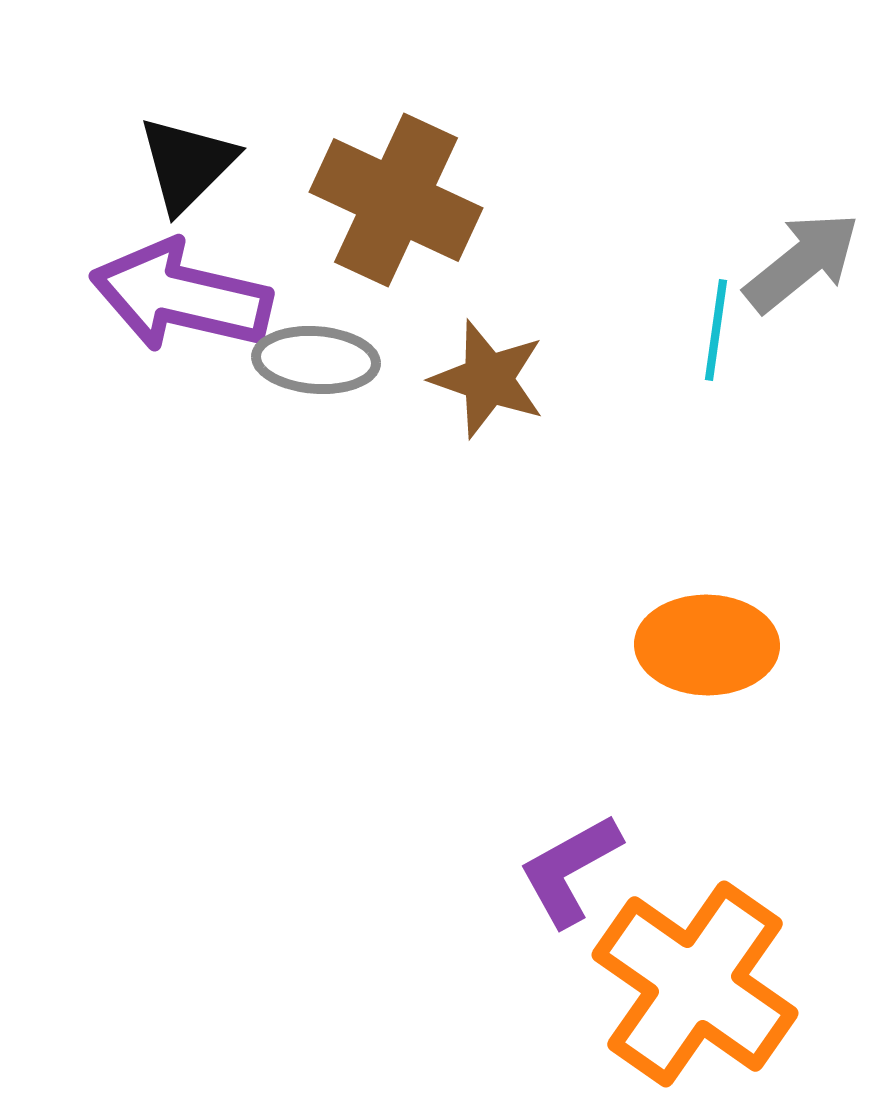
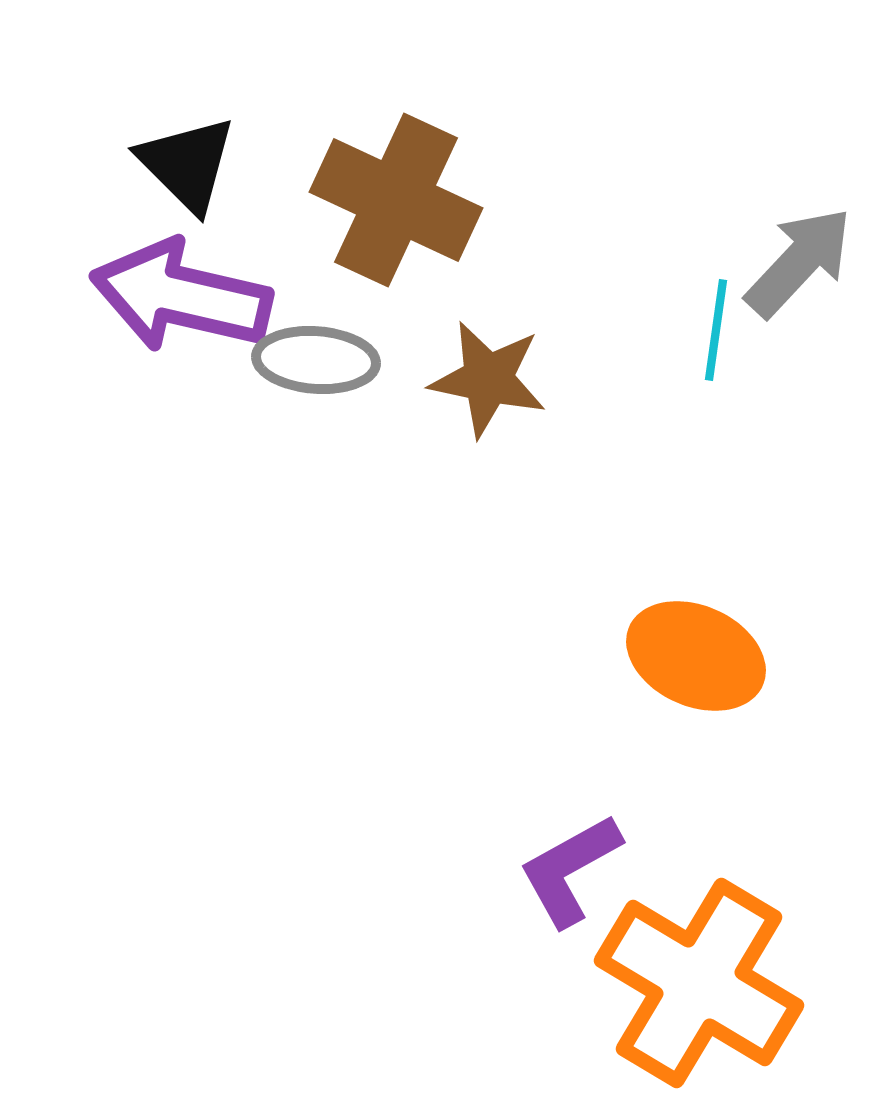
black triangle: rotated 30 degrees counterclockwise
gray arrow: moved 3 px left; rotated 8 degrees counterclockwise
brown star: rotated 7 degrees counterclockwise
orange ellipse: moved 11 px left, 11 px down; rotated 23 degrees clockwise
orange cross: moved 4 px right, 1 px up; rotated 4 degrees counterclockwise
